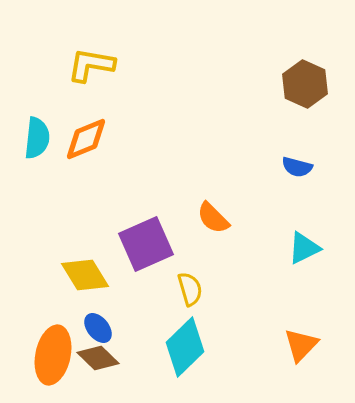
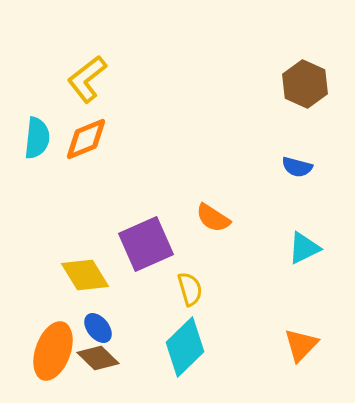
yellow L-shape: moved 4 px left, 14 px down; rotated 48 degrees counterclockwise
orange semicircle: rotated 12 degrees counterclockwise
orange ellipse: moved 4 px up; rotated 8 degrees clockwise
